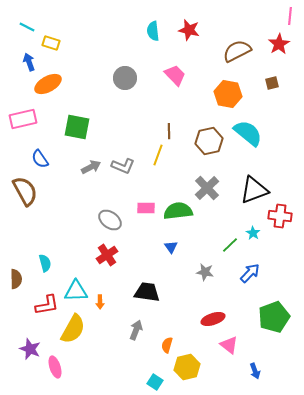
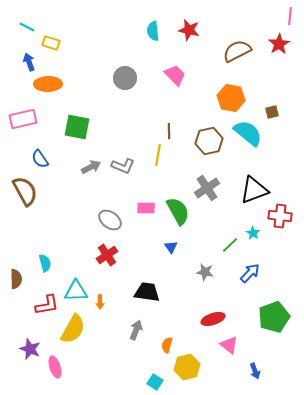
brown square at (272, 83): moved 29 px down
orange ellipse at (48, 84): rotated 28 degrees clockwise
orange hexagon at (228, 94): moved 3 px right, 4 px down
yellow line at (158, 155): rotated 10 degrees counterclockwise
gray cross at (207, 188): rotated 10 degrees clockwise
green semicircle at (178, 211): rotated 68 degrees clockwise
